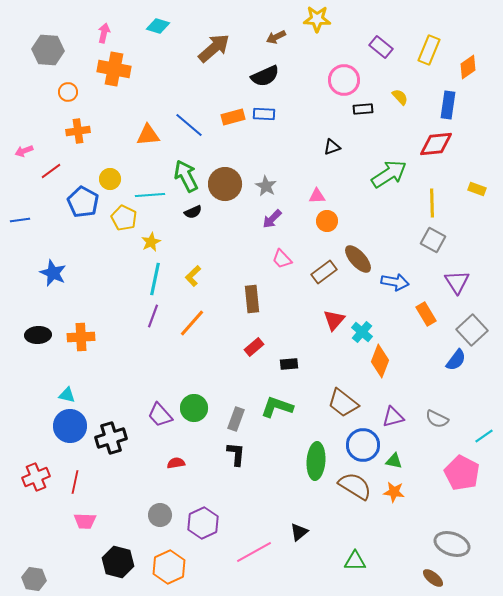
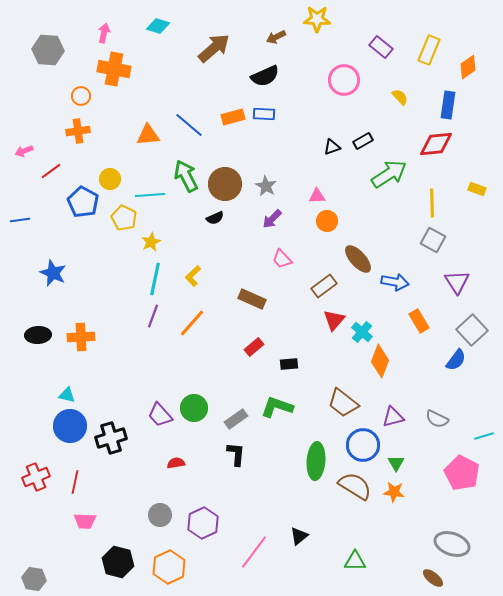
orange circle at (68, 92): moved 13 px right, 4 px down
black rectangle at (363, 109): moved 32 px down; rotated 24 degrees counterclockwise
black semicircle at (193, 212): moved 22 px right, 6 px down
brown rectangle at (324, 272): moved 14 px down
brown rectangle at (252, 299): rotated 60 degrees counterclockwise
orange rectangle at (426, 314): moved 7 px left, 7 px down
gray rectangle at (236, 419): rotated 35 degrees clockwise
cyan line at (484, 436): rotated 18 degrees clockwise
green triangle at (394, 461): moved 2 px right, 2 px down; rotated 48 degrees clockwise
black triangle at (299, 532): moved 4 px down
pink line at (254, 552): rotated 24 degrees counterclockwise
